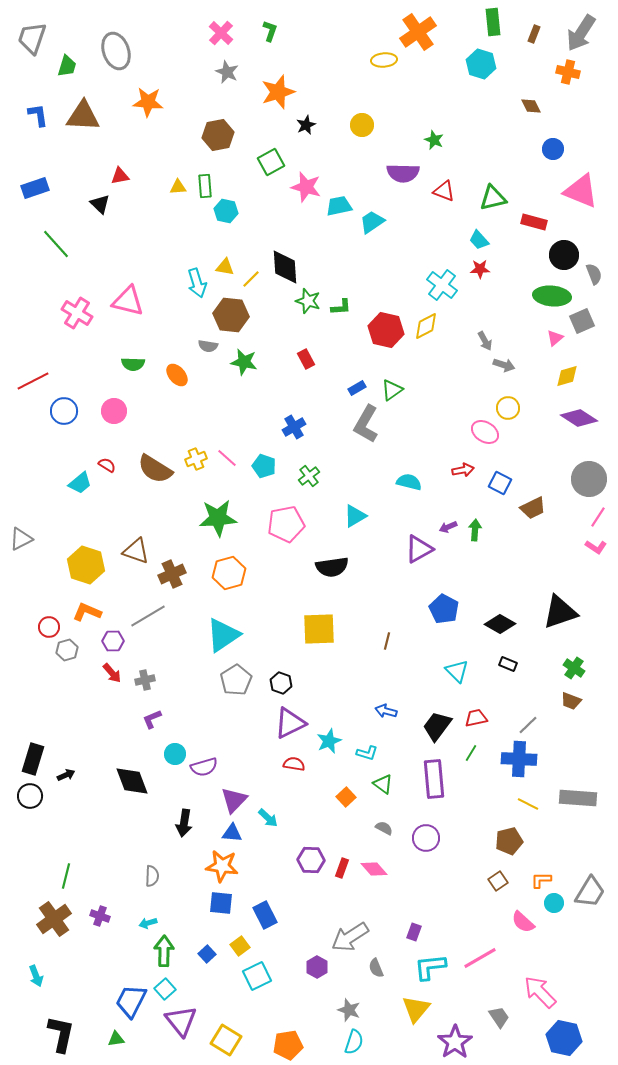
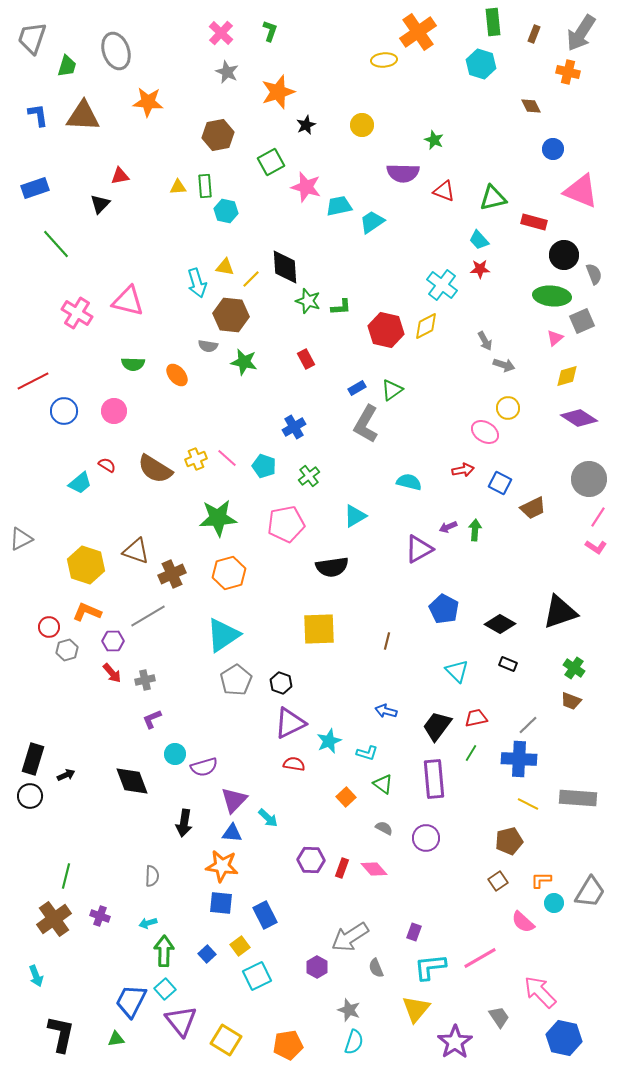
black triangle at (100, 204): rotated 30 degrees clockwise
